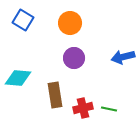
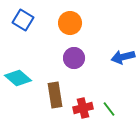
cyan diamond: rotated 36 degrees clockwise
green line: rotated 42 degrees clockwise
